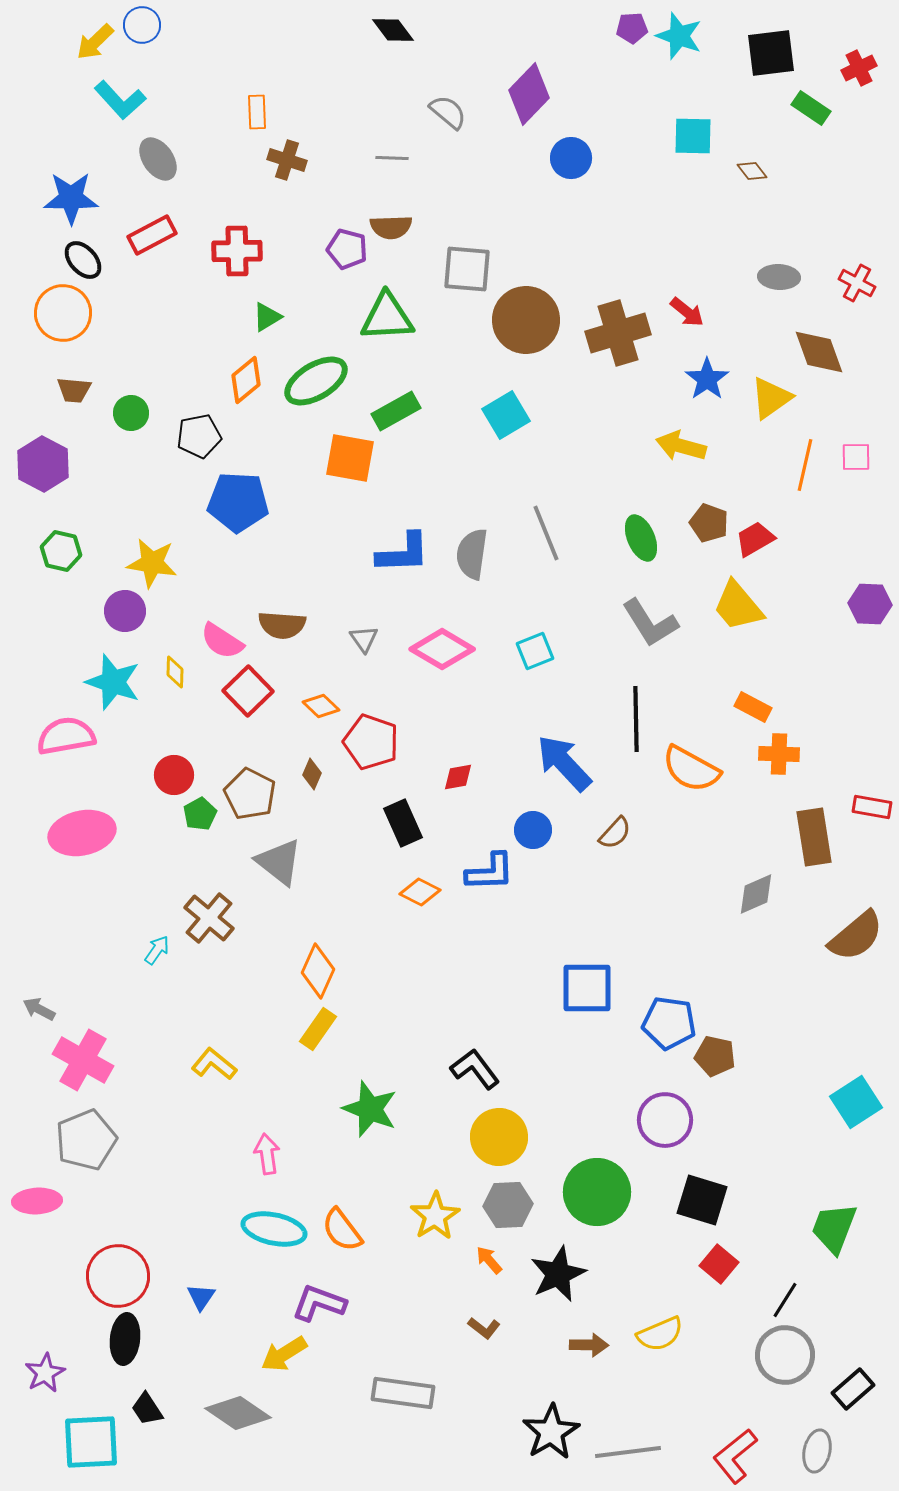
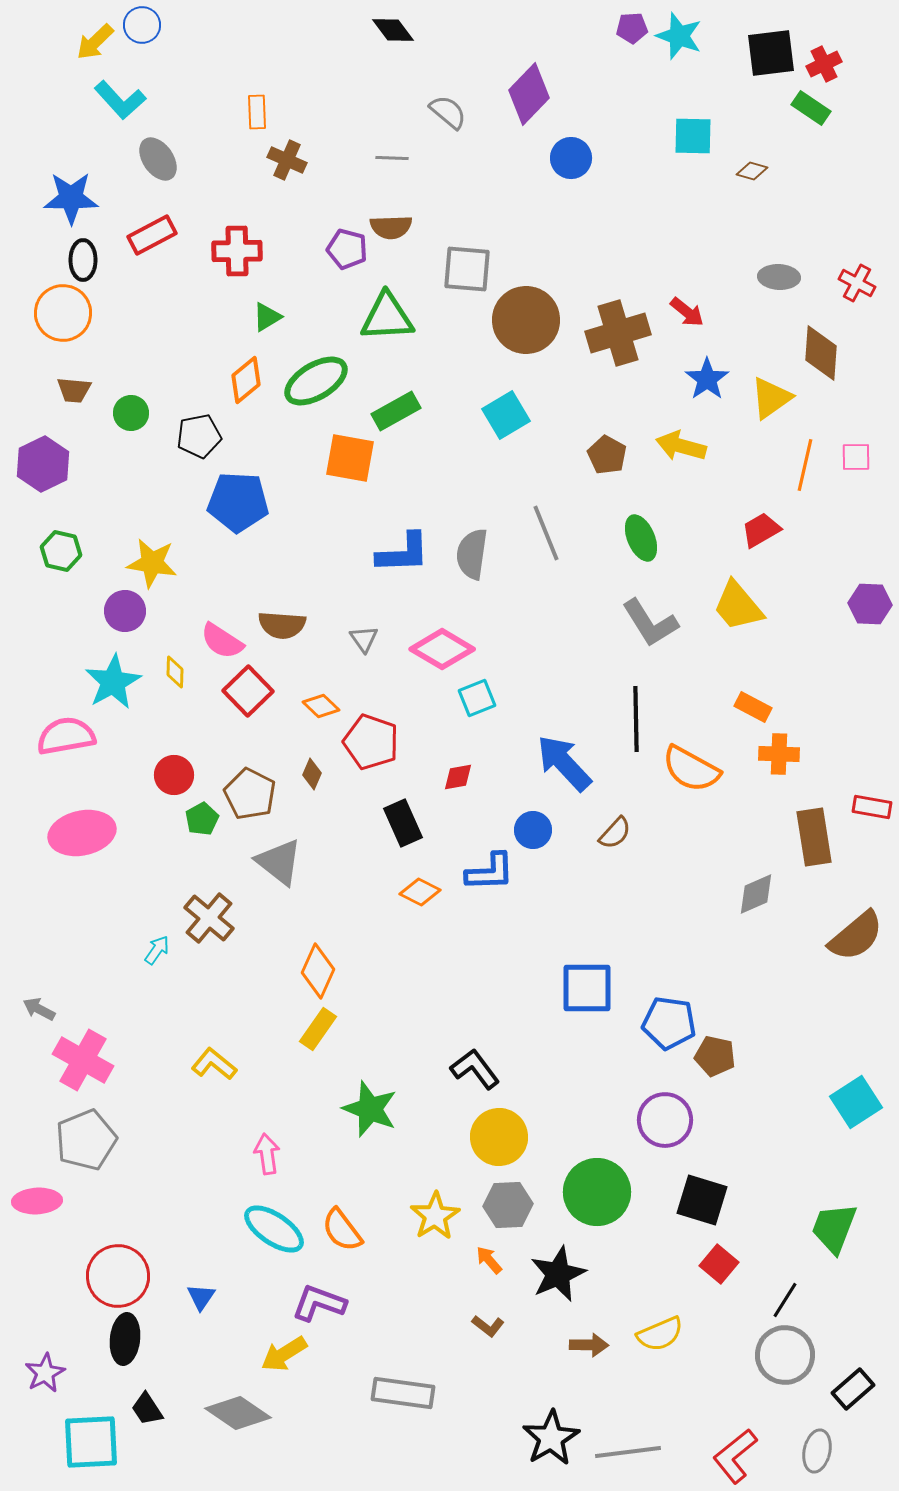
red cross at (859, 68): moved 35 px left, 4 px up
brown cross at (287, 160): rotated 6 degrees clockwise
brown diamond at (752, 171): rotated 36 degrees counterclockwise
black ellipse at (83, 260): rotated 42 degrees clockwise
brown diamond at (819, 352): moved 2 px right, 1 px down; rotated 24 degrees clockwise
purple hexagon at (43, 464): rotated 6 degrees clockwise
brown pentagon at (709, 523): moved 102 px left, 68 px up; rotated 9 degrees clockwise
red trapezoid at (755, 539): moved 6 px right, 9 px up
cyan square at (535, 651): moved 58 px left, 47 px down
cyan star at (113, 682): rotated 24 degrees clockwise
green pentagon at (200, 814): moved 2 px right, 5 px down
cyan ellipse at (274, 1229): rotated 22 degrees clockwise
brown L-shape at (484, 1328): moved 4 px right, 2 px up
black star at (551, 1432): moved 6 px down
